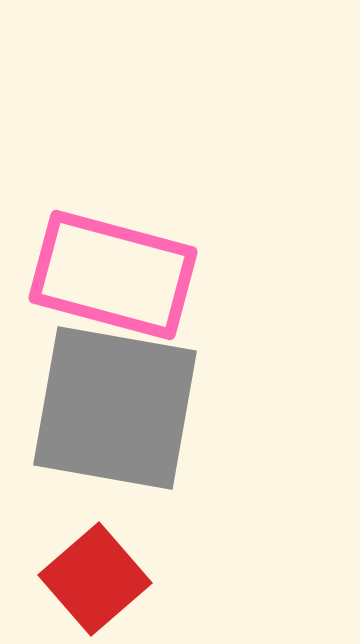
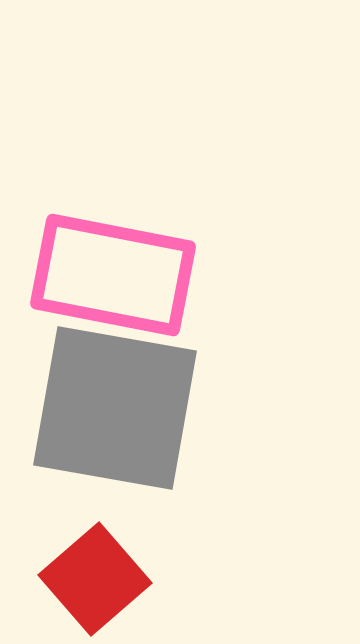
pink rectangle: rotated 4 degrees counterclockwise
